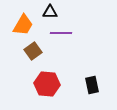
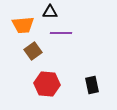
orange trapezoid: rotated 55 degrees clockwise
